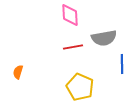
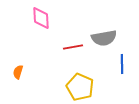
pink diamond: moved 29 px left, 3 px down
